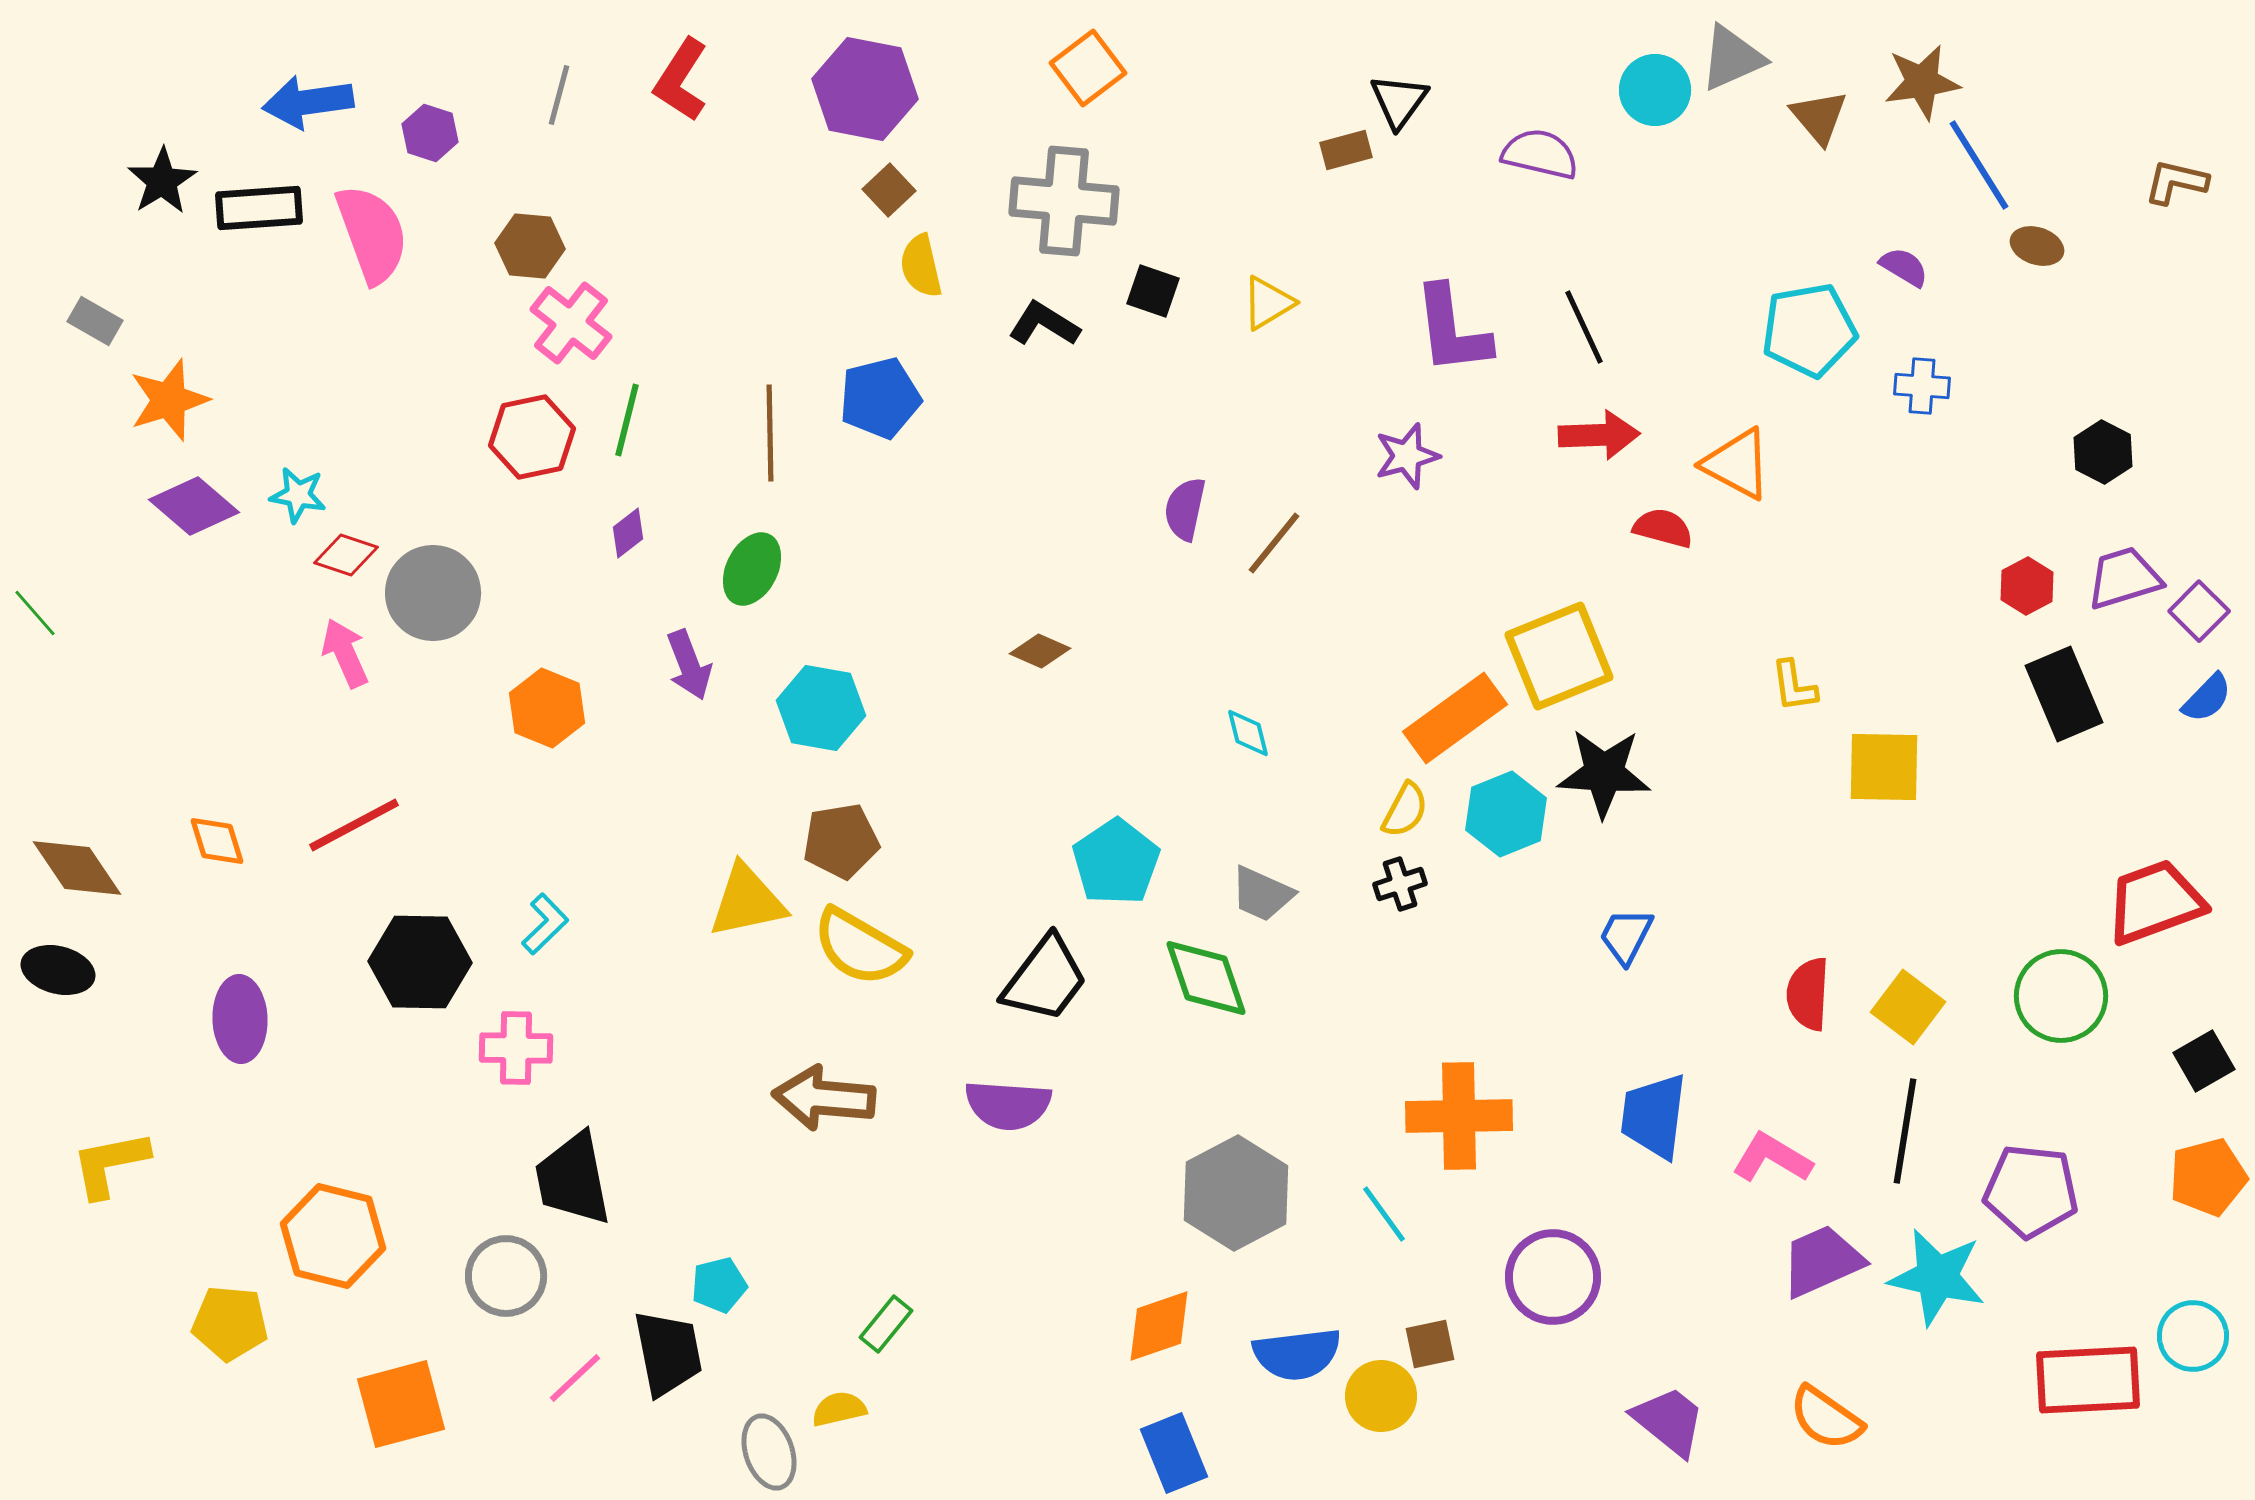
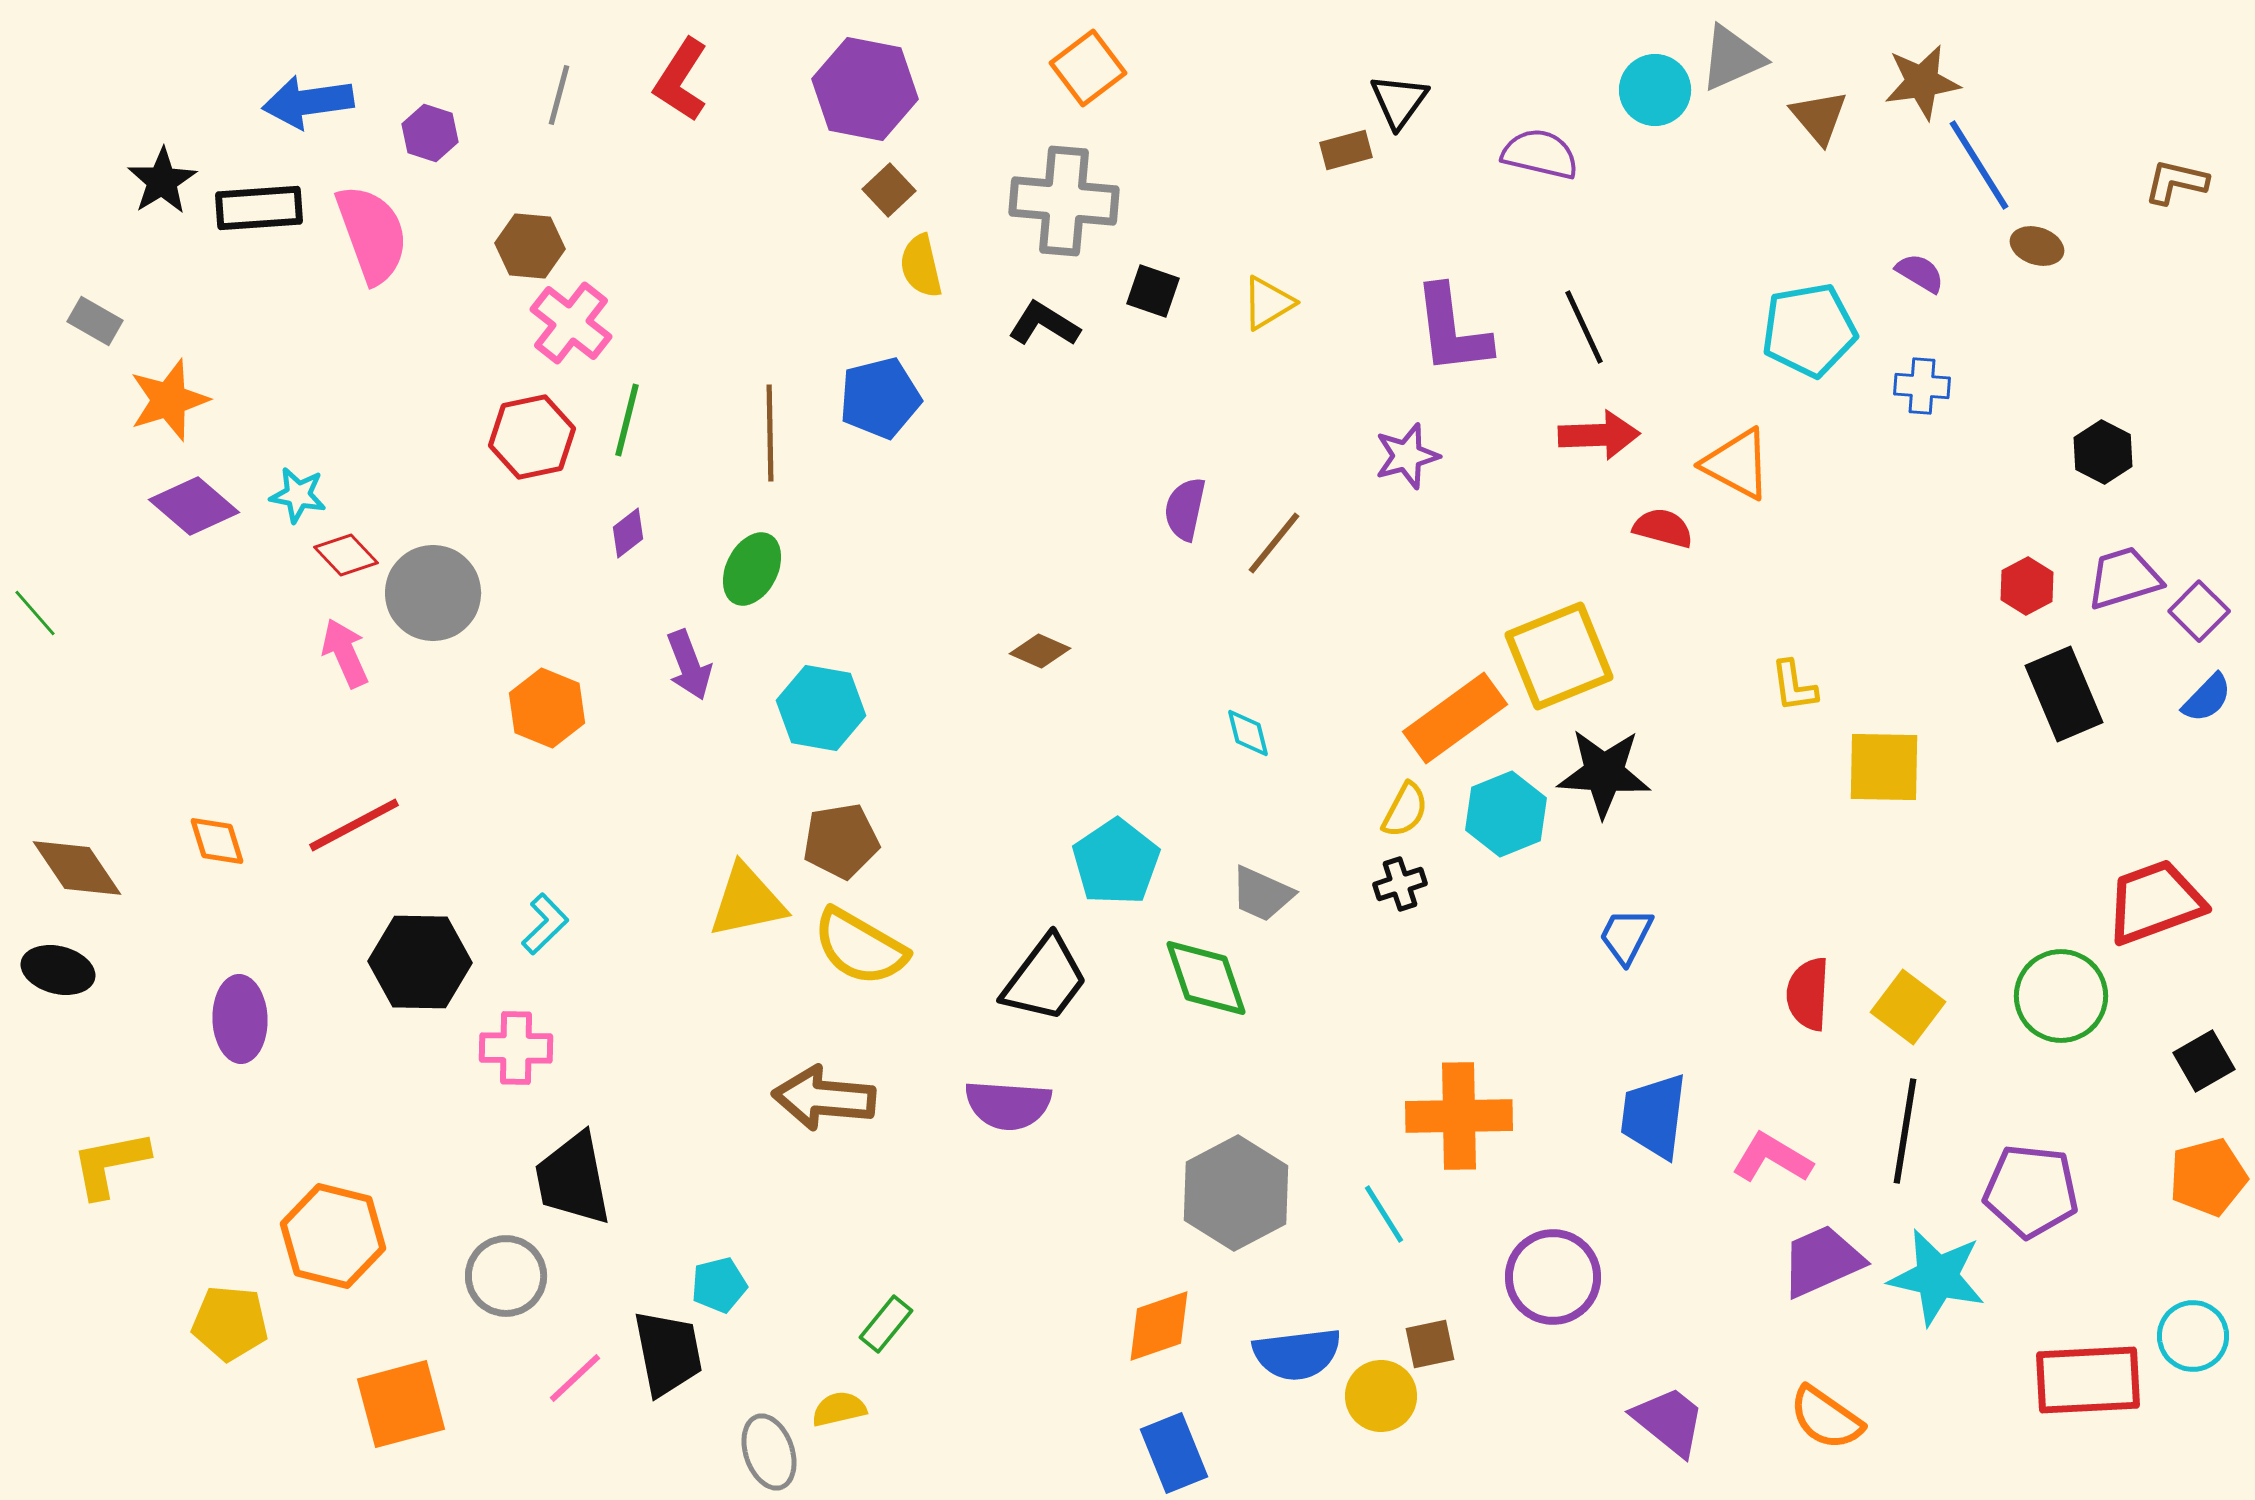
purple semicircle at (1904, 267): moved 16 px right, 6 px down
red diamond at (346, 555): rotated 28 degrees clockwise
cyan line at (1384, 1214): rotated 4 degrees clockwise
